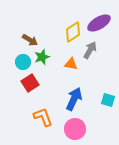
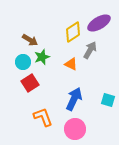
orange triangle: rotated 16 degrees clockwise
